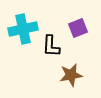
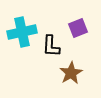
cyan cross: moved 1 px left, 3 px down
brown star: moved 2 px up; rotated 20 degrees counterclockwise
